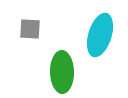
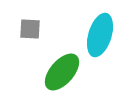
green ellipse: rotated 42 degrees clockwise
